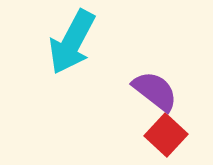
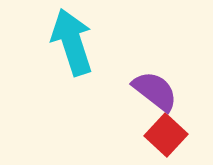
cyan arrow: rotated 134 degrees clockwise
